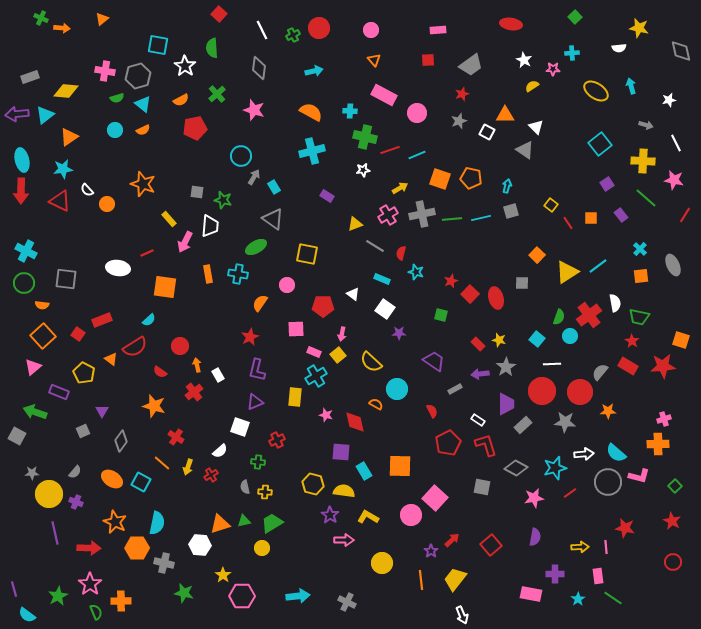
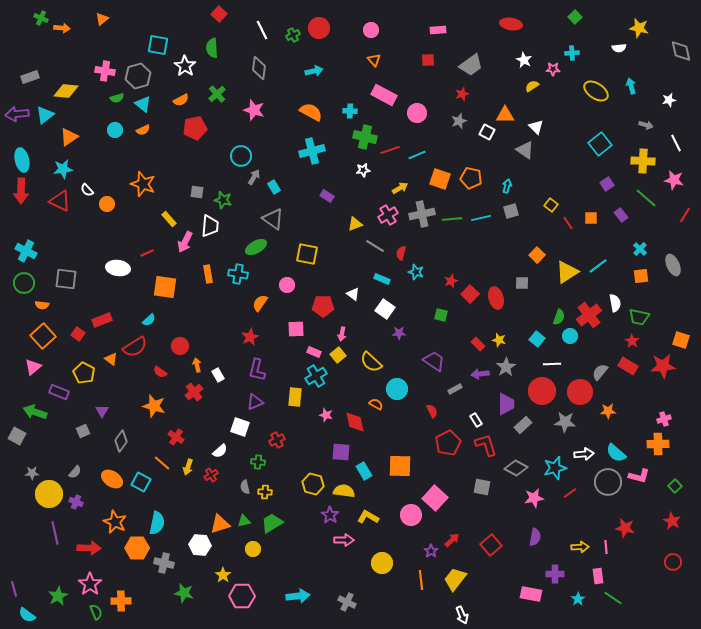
white rectangle at (478, 420): moved 2 px left; rotated 24 degrees clockwise
yellow circle at (262, 548): moved 9 px left, 1 px down
